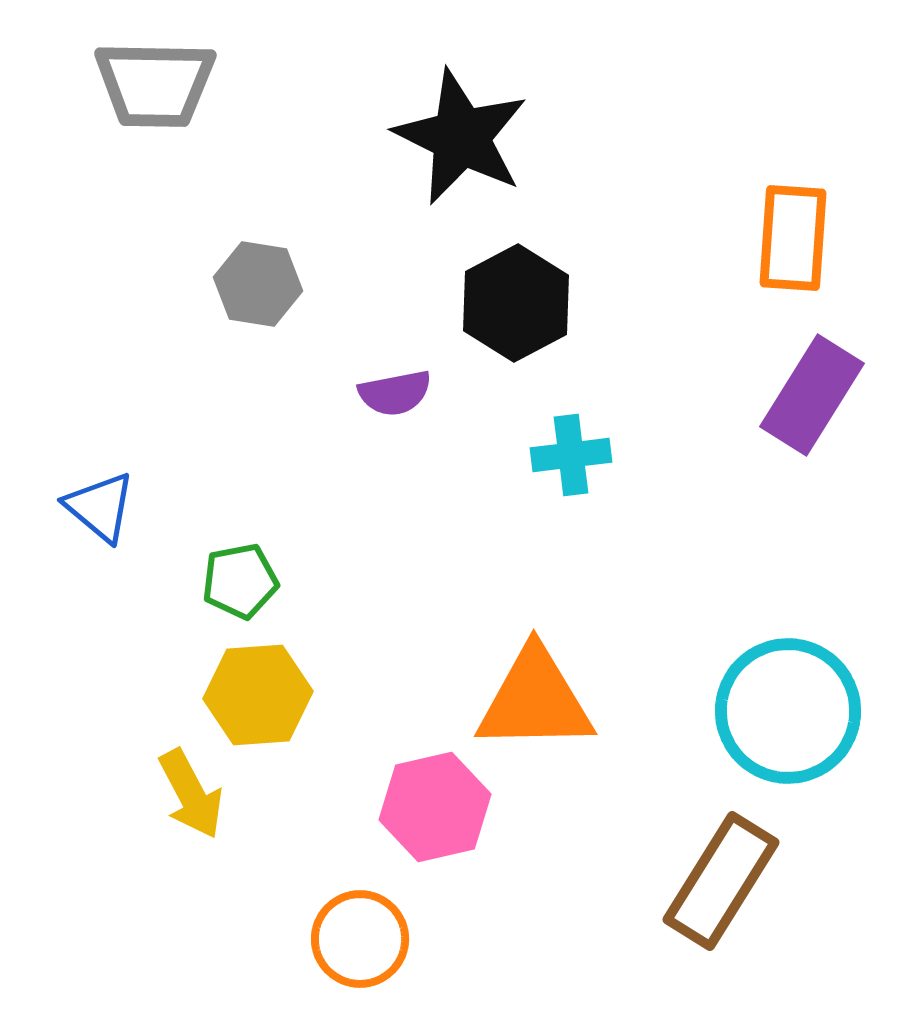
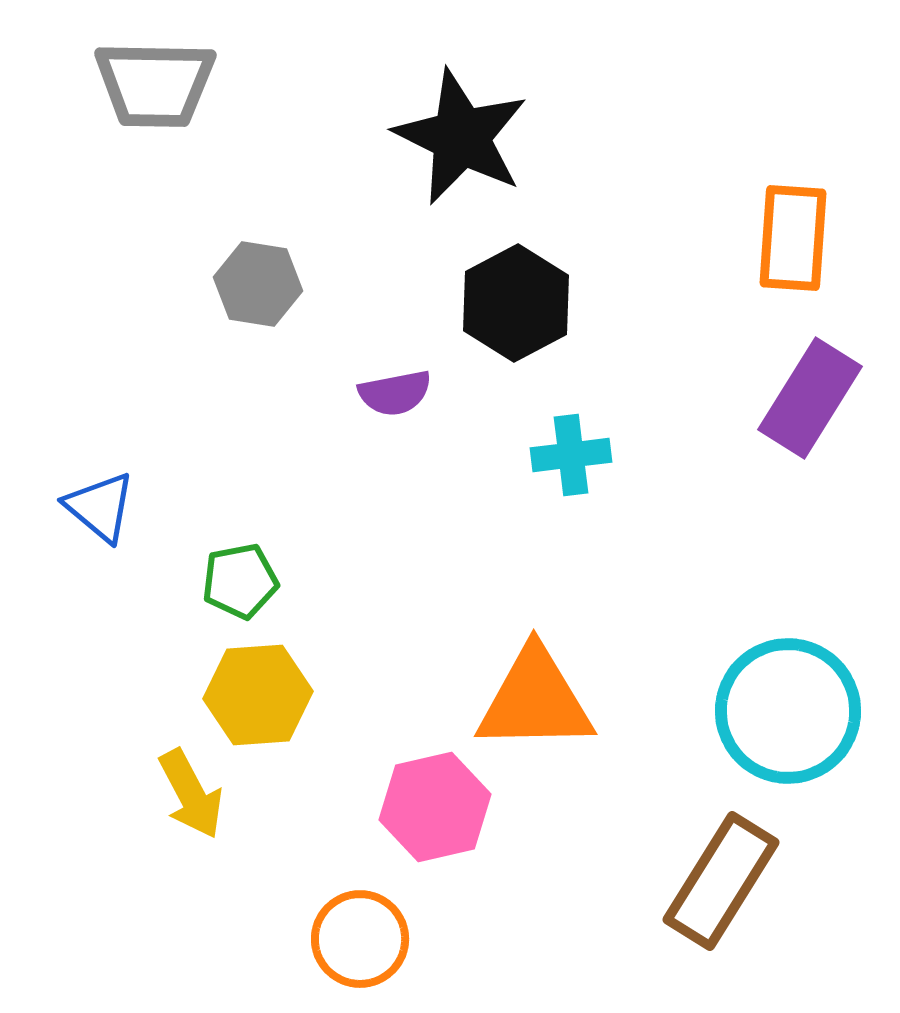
purple rectangle: moved 2 px left, 3 px down
